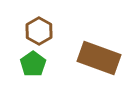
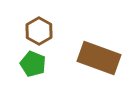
green pentagon: rotated 15 degrees counterclockwise
